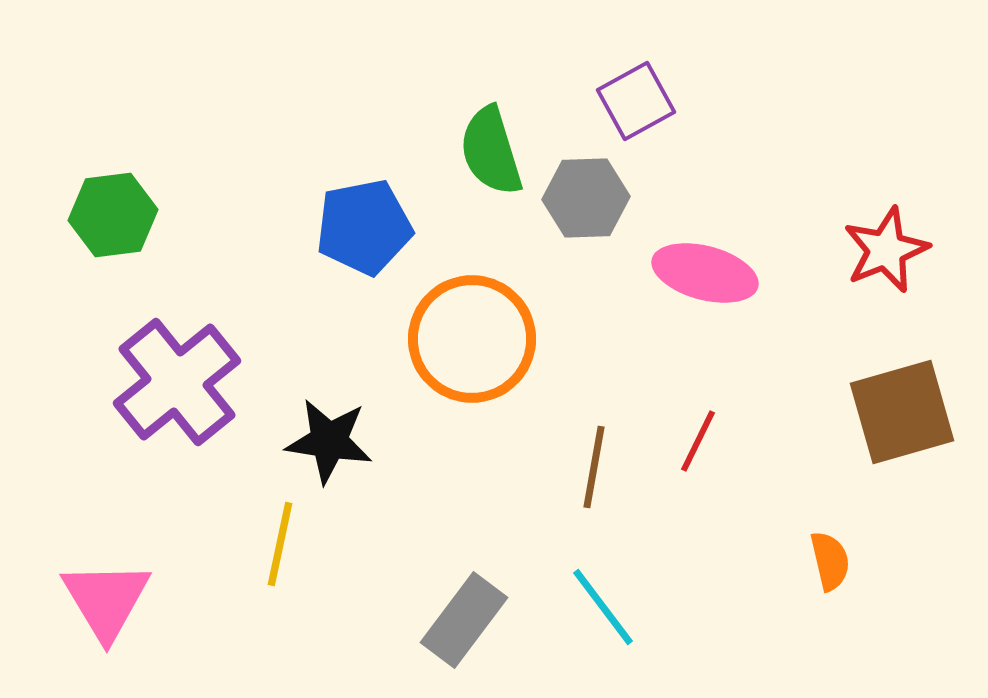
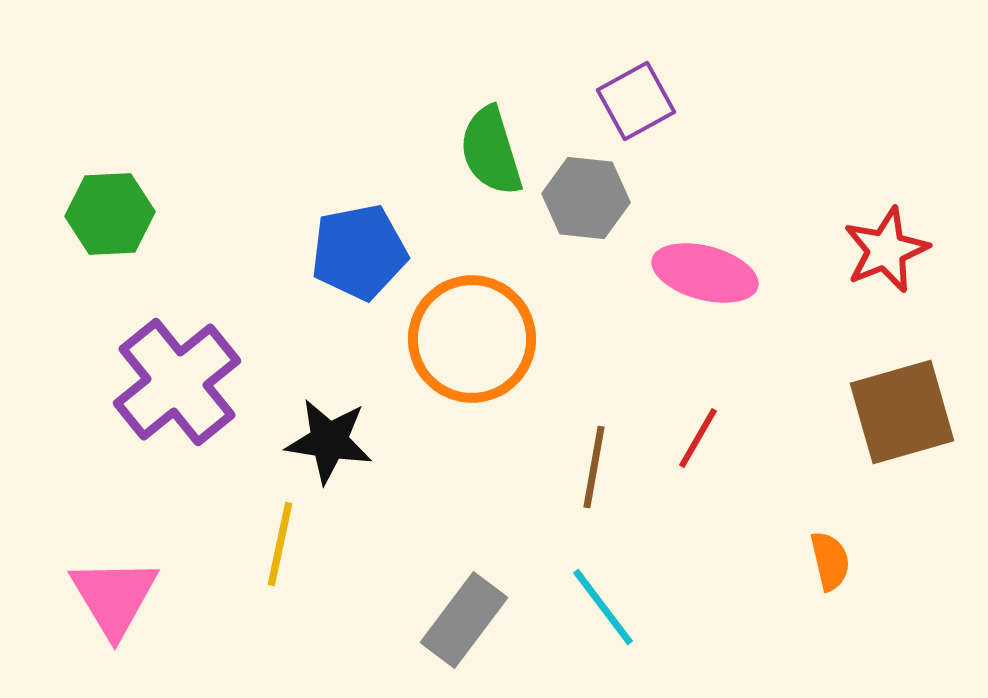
gray hexagon: rotated 8 degrees clockwise
green hexagon: moved 3 px left, 1 px up; rotated 4 degrees clockwise
blue pentagon: moved 5 px left, 25 px down
red line: moved 3 px up; rotated 4 degrees clockwise
pink triangle: moved 8 px right, 3 px up
